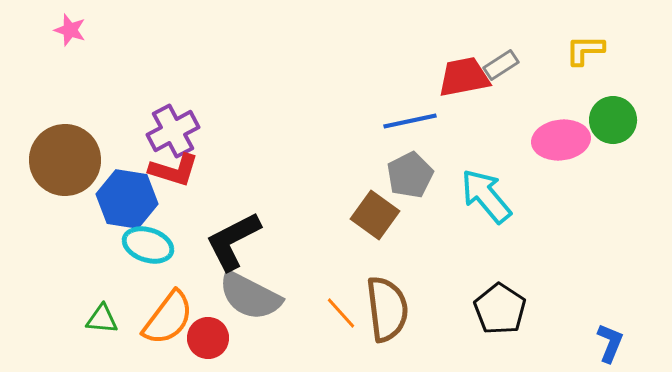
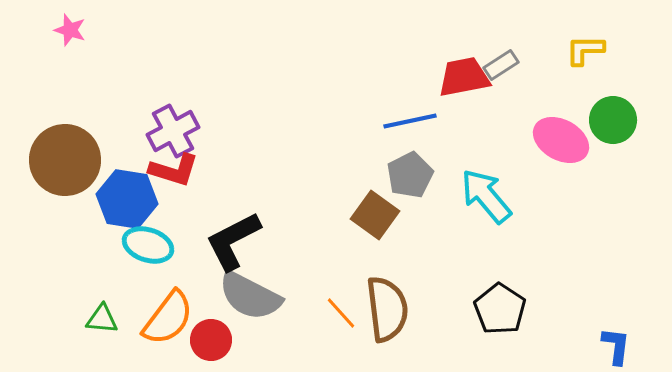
pink ellipse: rotated 36 degrees clockwise
red circle: moved 3 px right, 2 px down
blue L-shape: moved 6 px right, 3 px down; rotated 15 degrees counterclockwise
